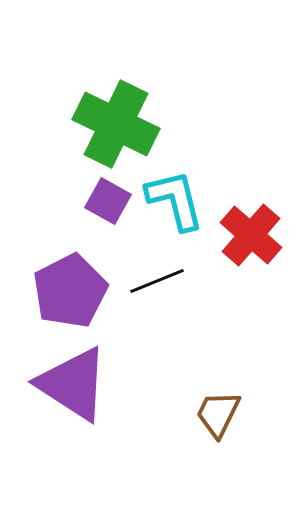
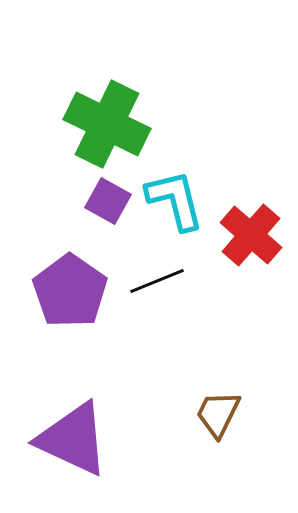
green cross: moved 9 px left
purple pentagon: rotated 10 degrees counterclockwise
purple triangle: moved 55 px down; rotated 8 degrees counterclockwise
